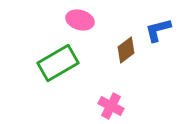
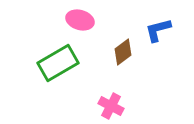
brown diamond: moved 3 px left, 2 px down
